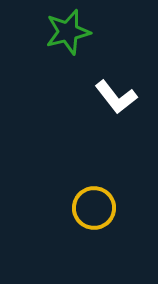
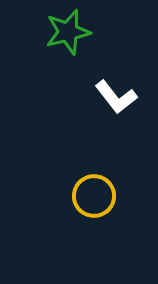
yellow circle: moved 12 px up
